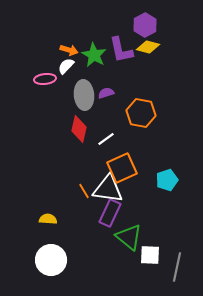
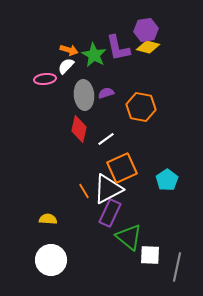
purple hexagon: moved 1 px right, 5 px down; rotated 20 degrees clockwise
purple L-shape: moved 3 px left, 2 px up
orange hexagon: moved 6 px up
cyan pentagon: rotated 15 degrees counterclockwise
white triangle: rotated 36 degrees counterclockwise
